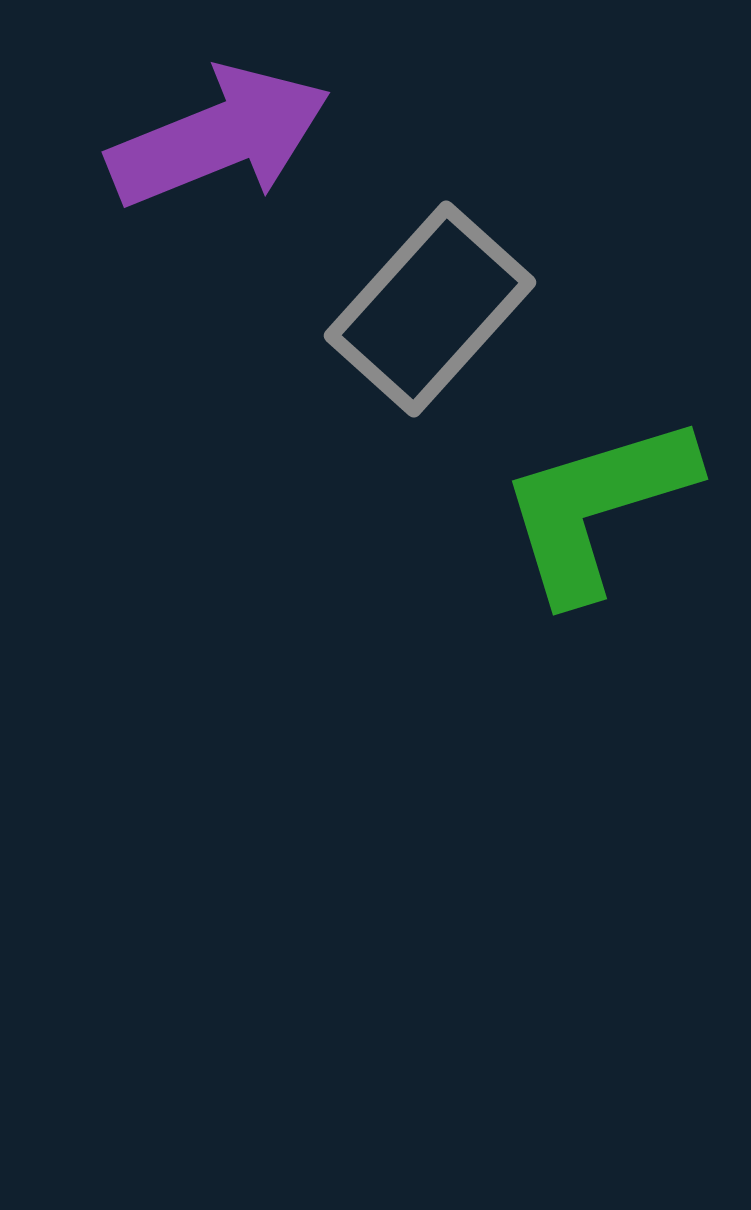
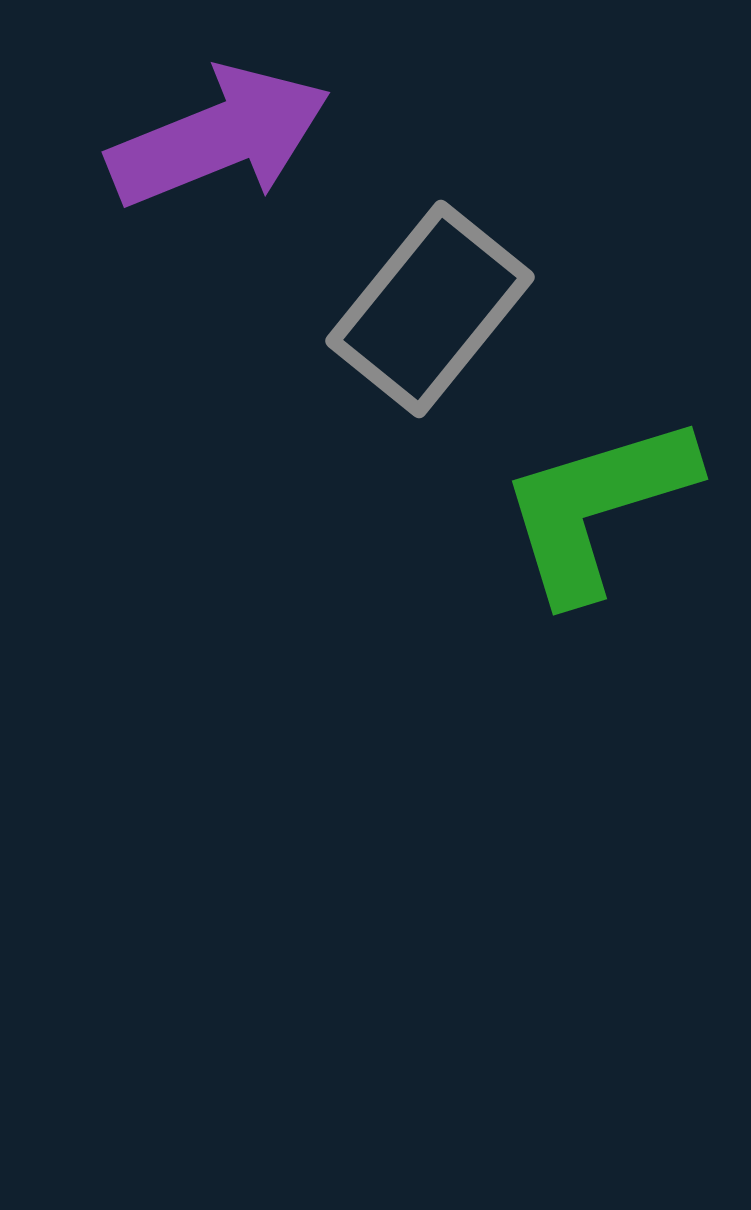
gray rectangle: rotated 3 degrees counterclockwise
